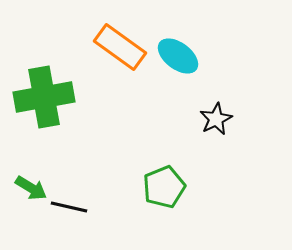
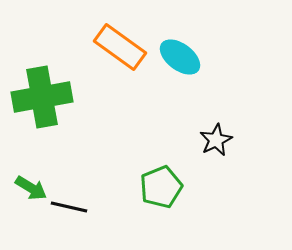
cyan ellipse: moved 2 px right, 1 px down
green cross: moved 2 px left
black star: moved 21 px down
green pentagon: moved 3 px left
